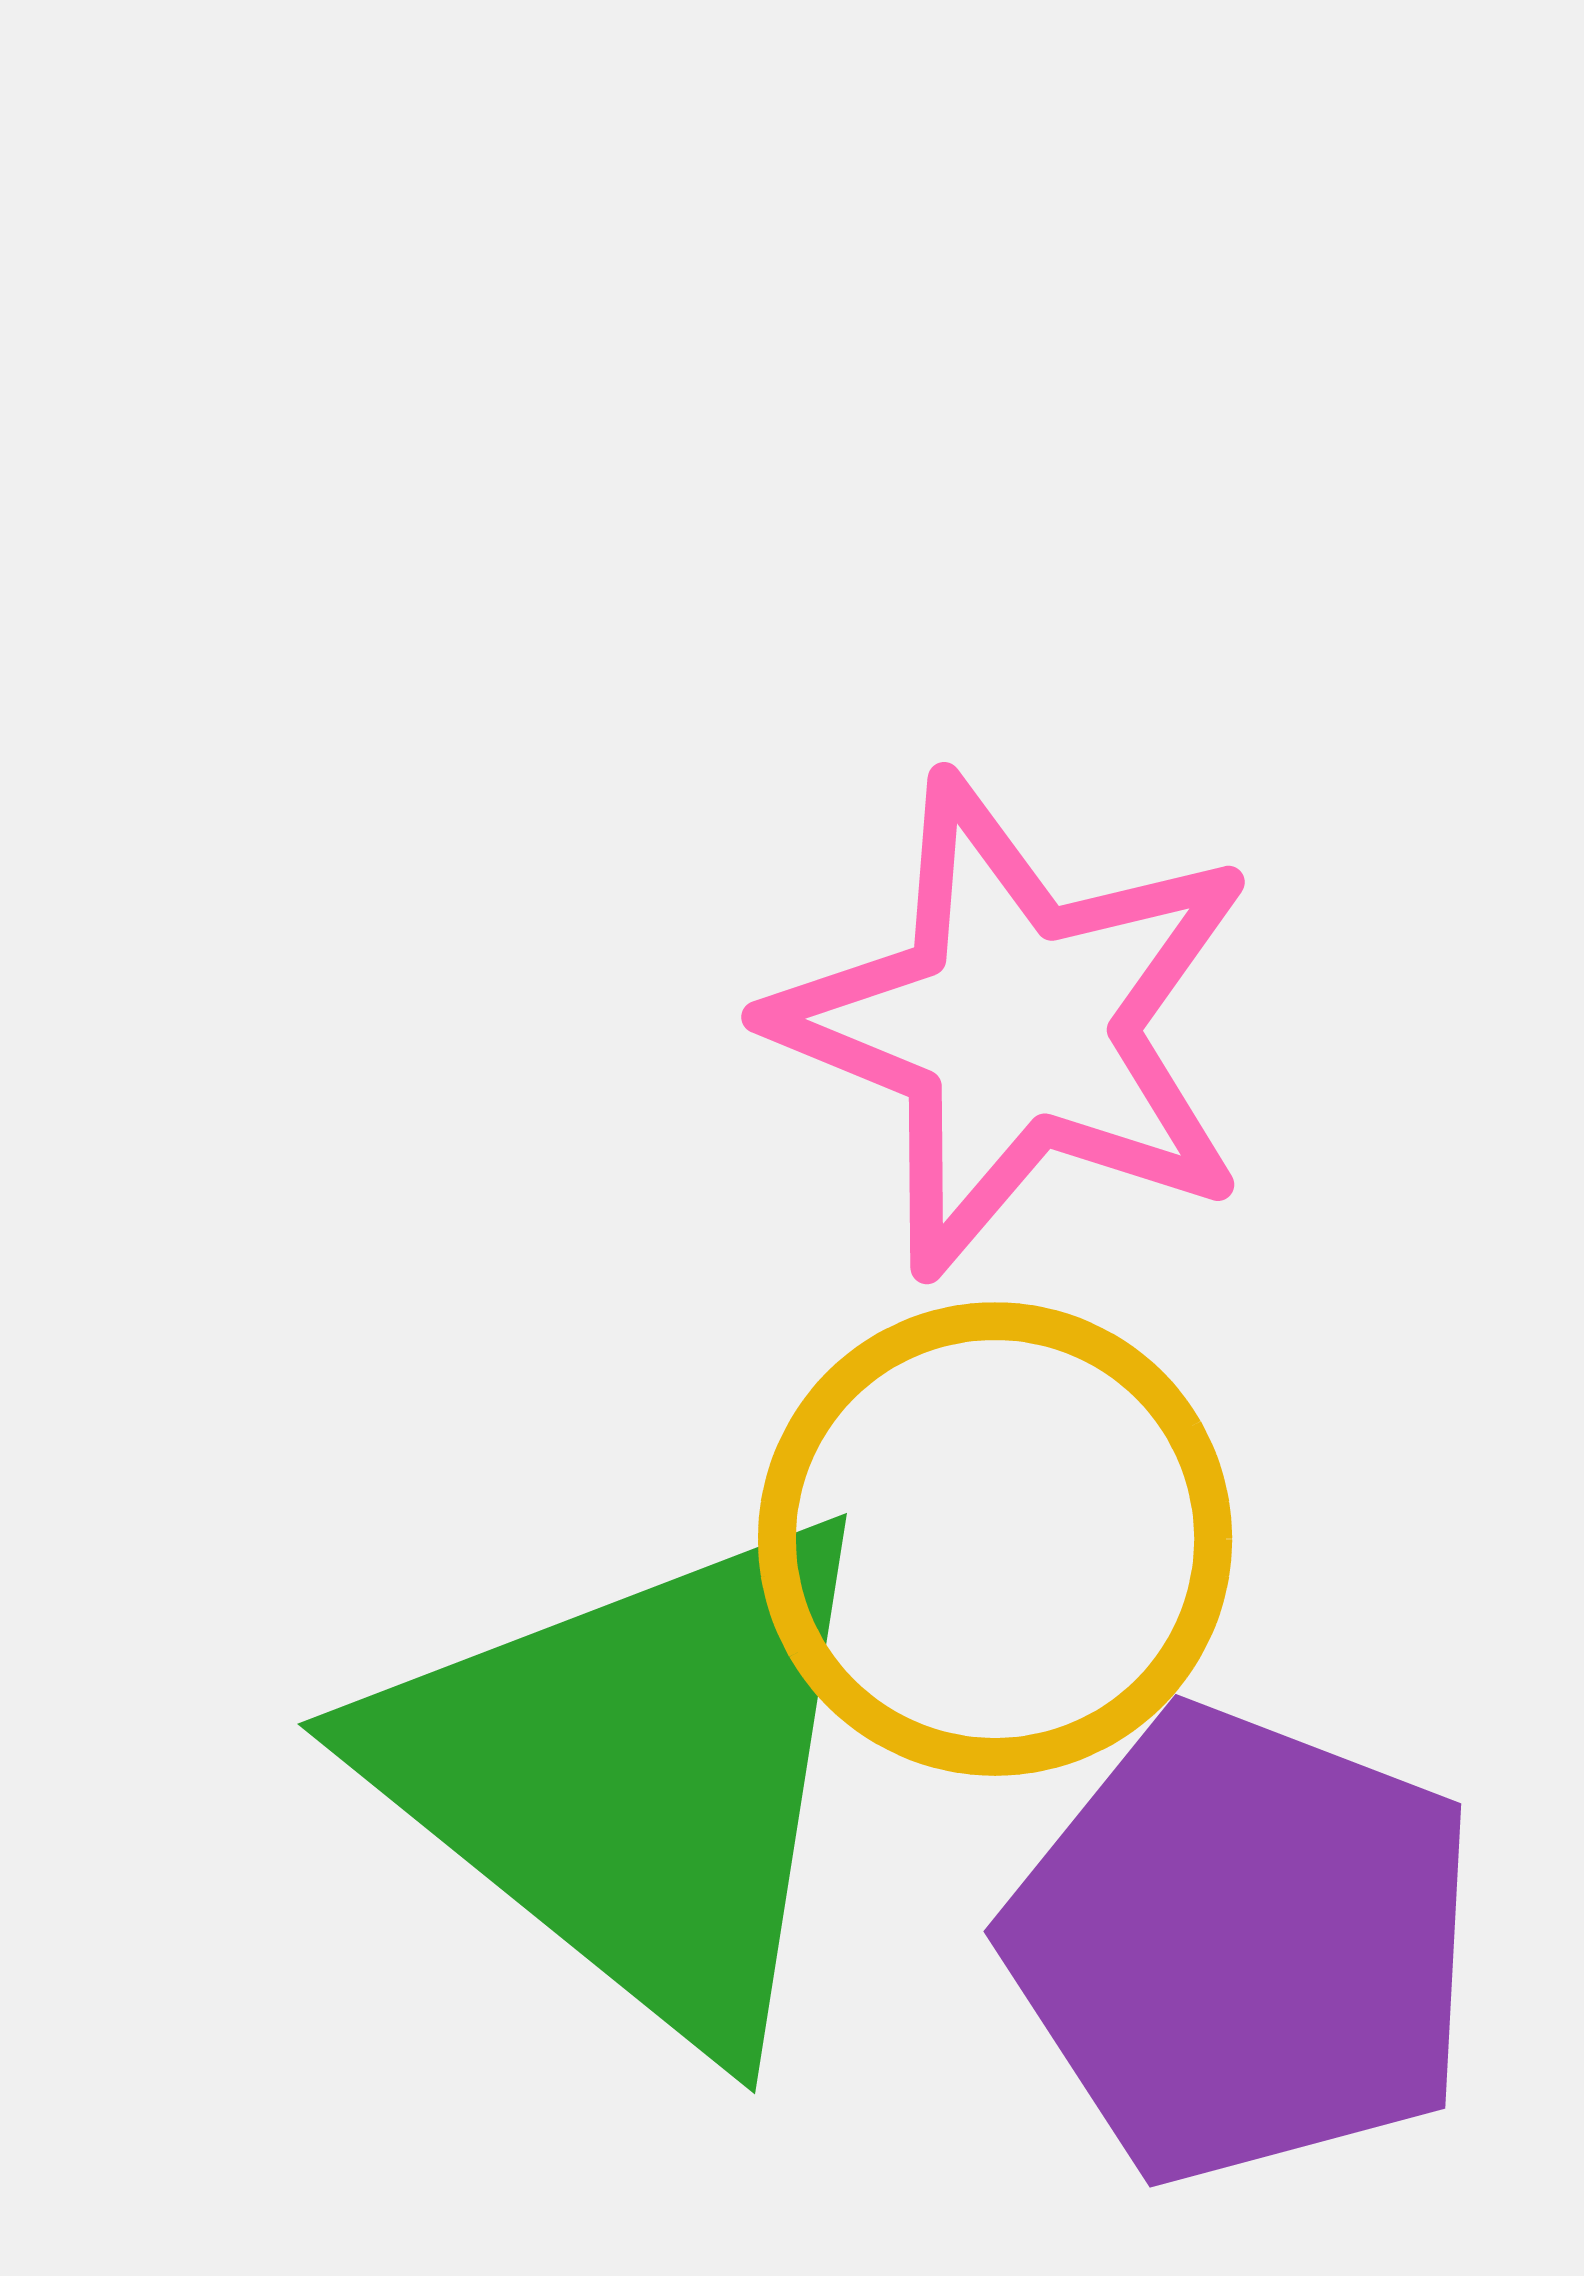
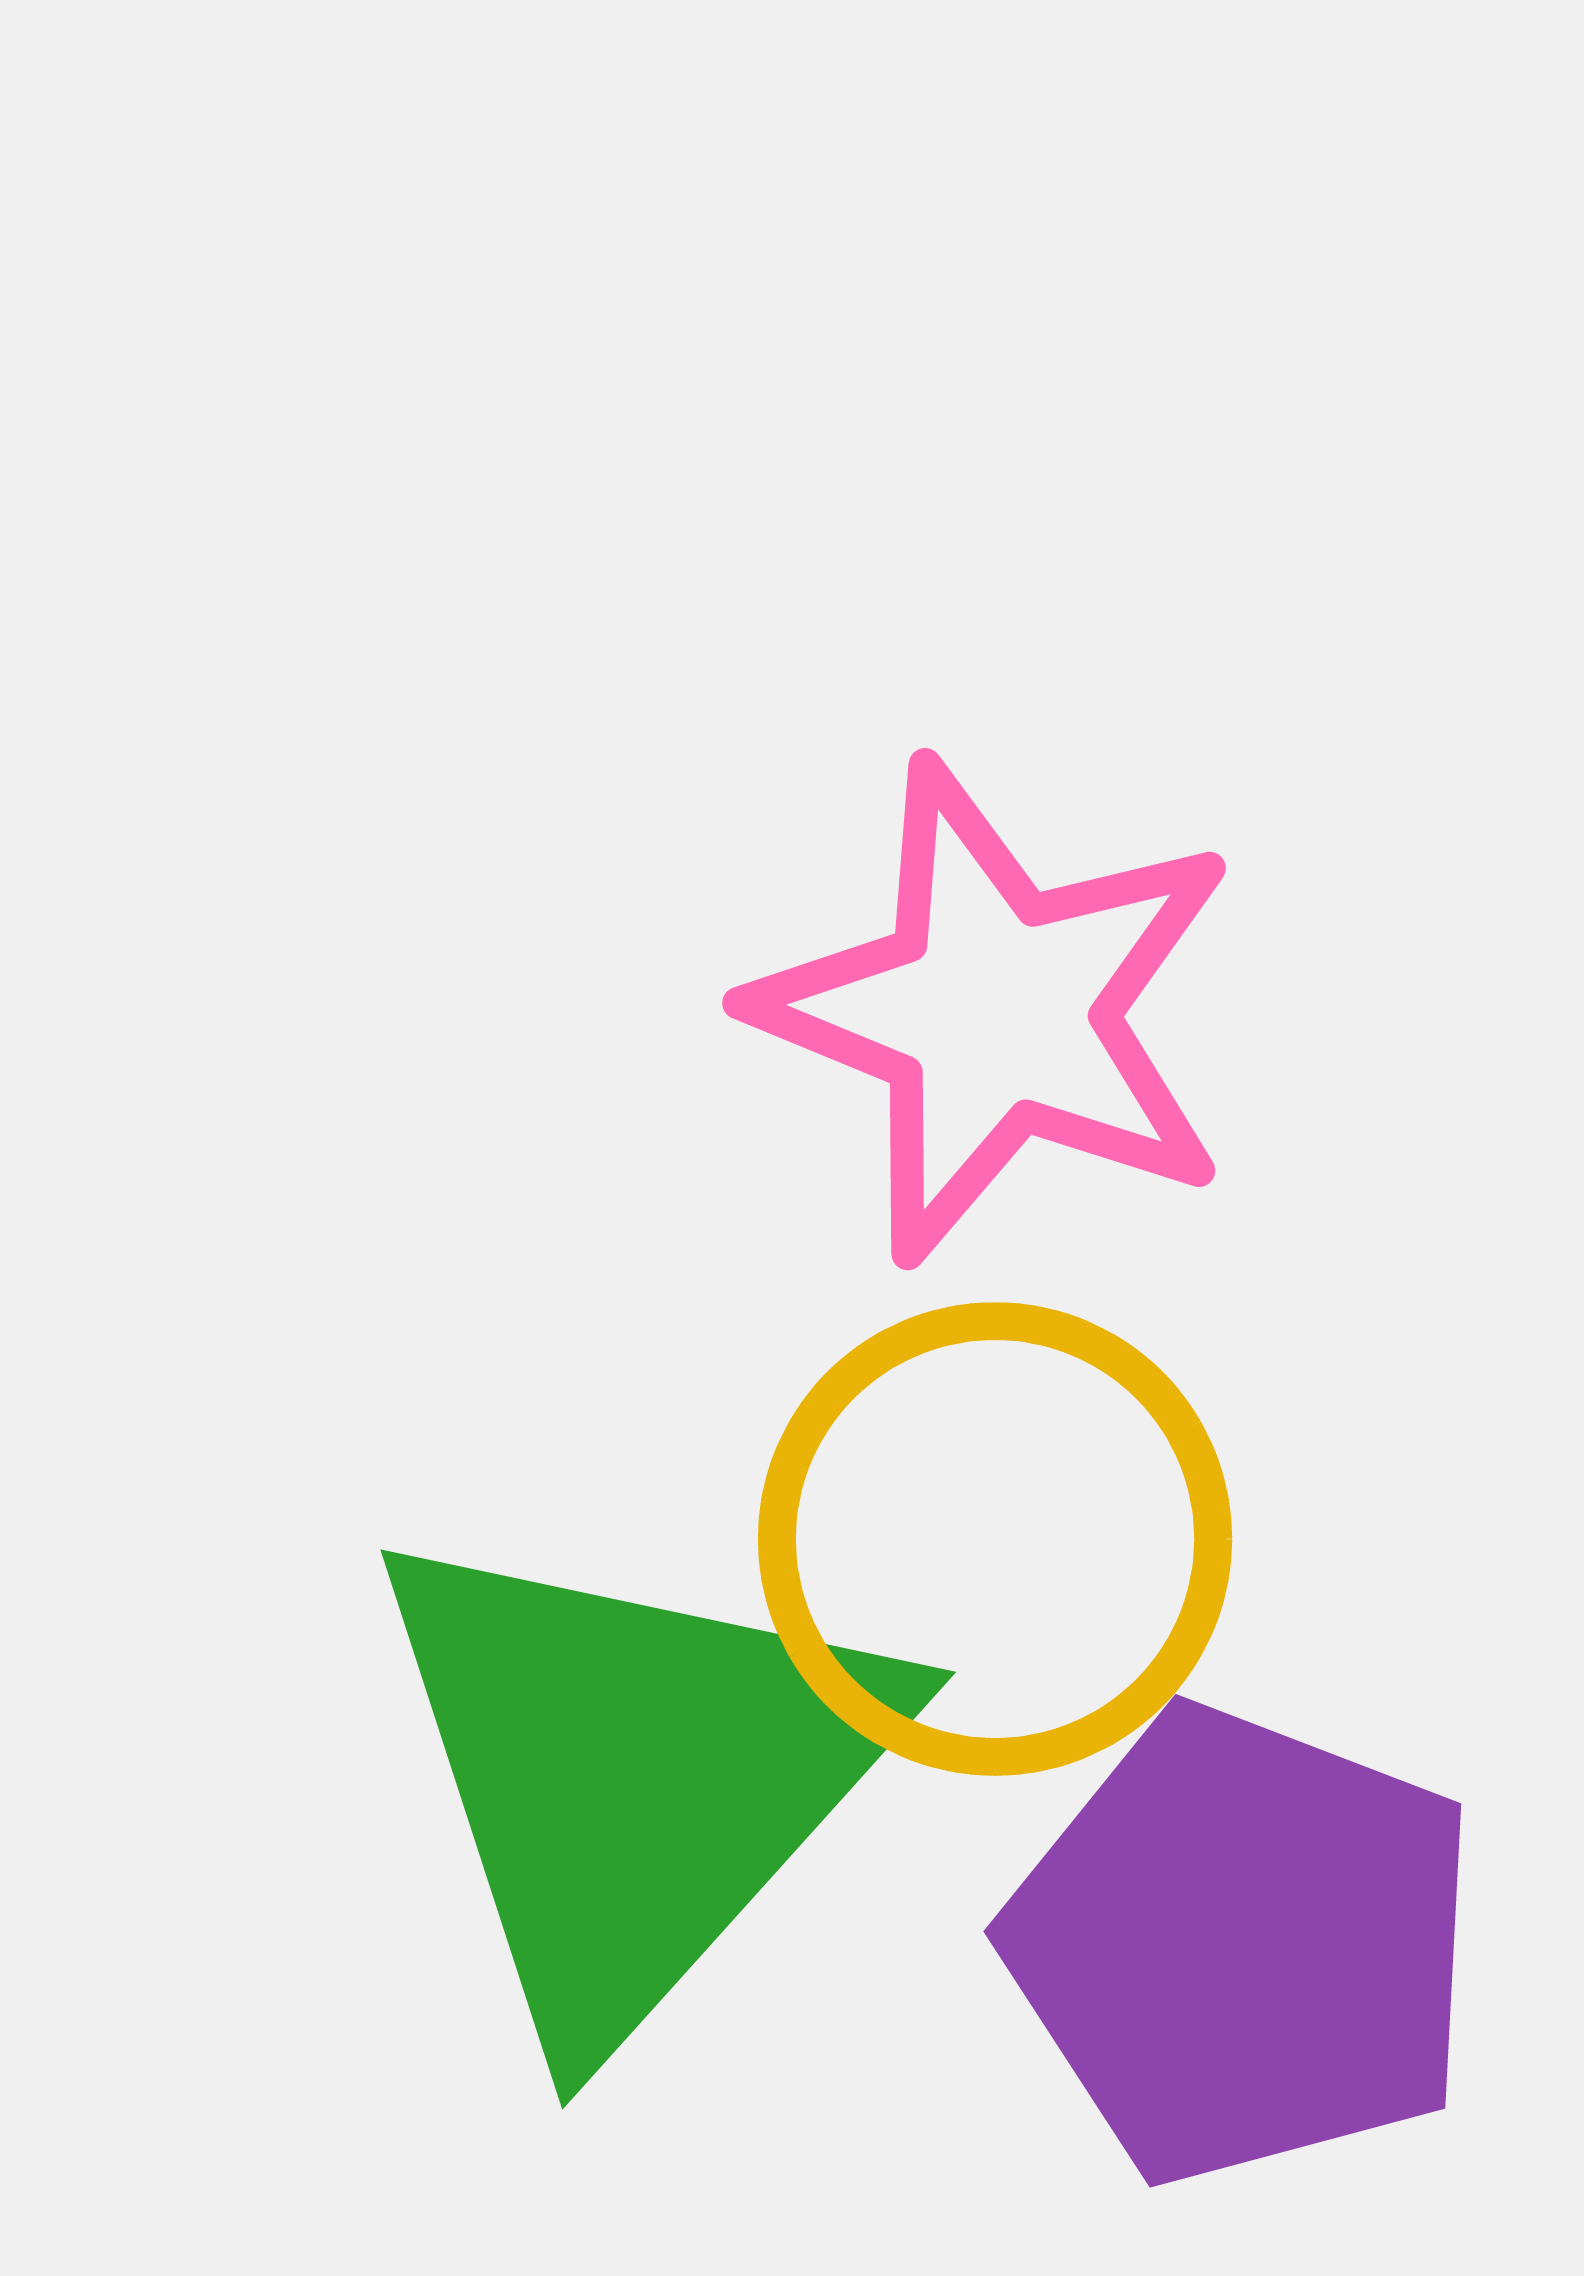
pink star: moved 19 px left, 14 px up
green triangle: rotated 33 degrees clockwise
